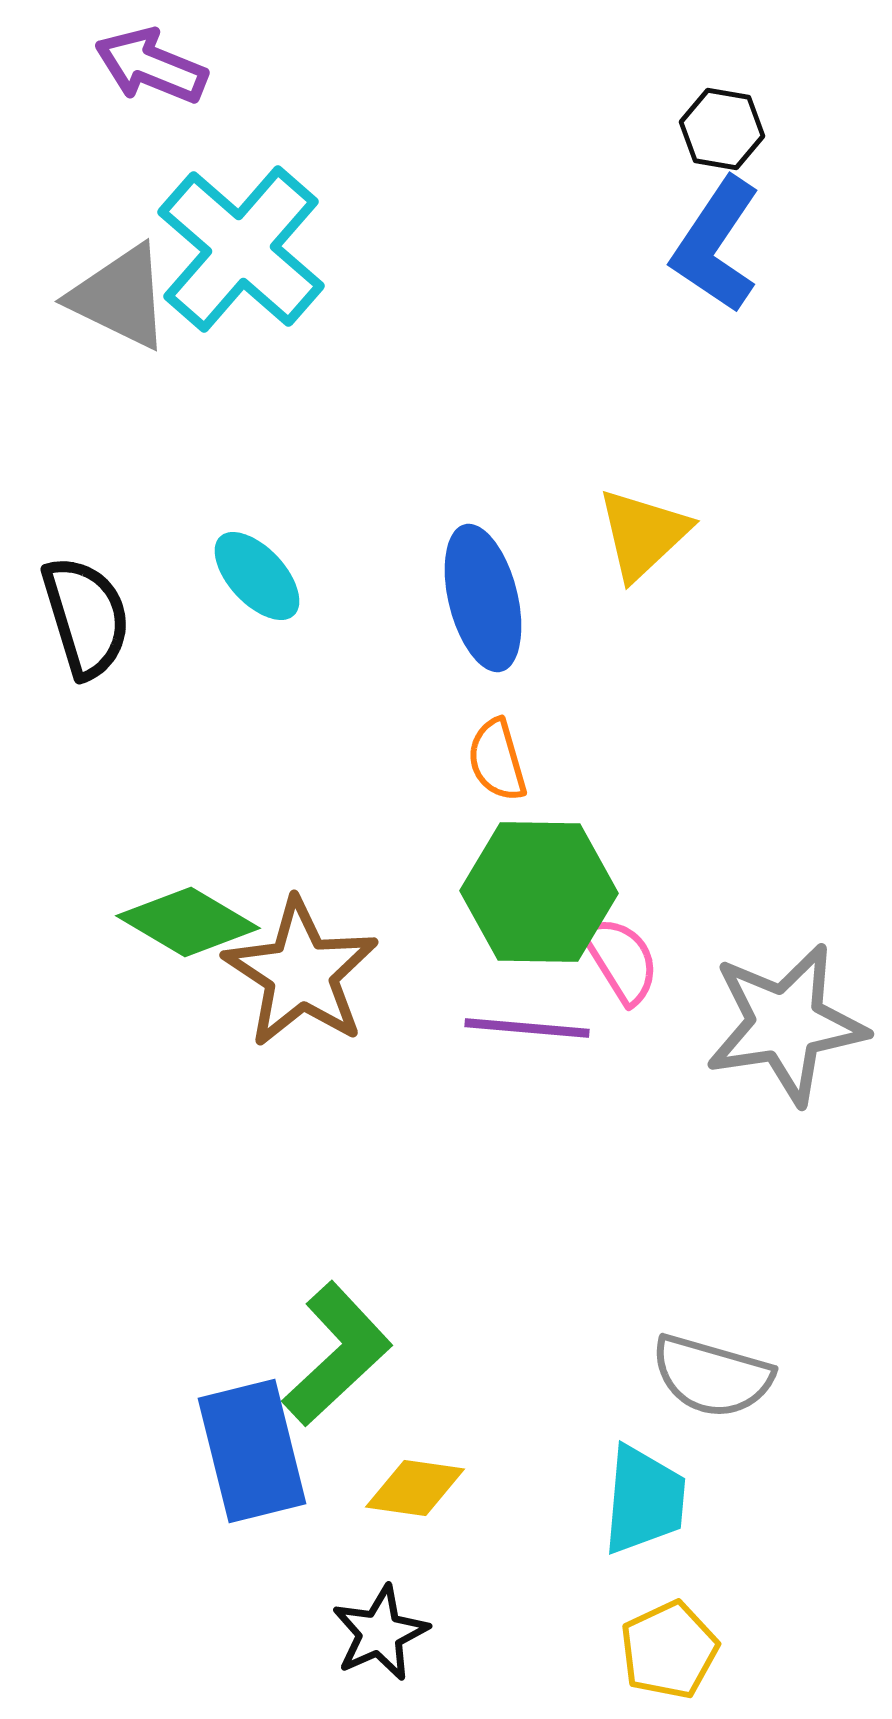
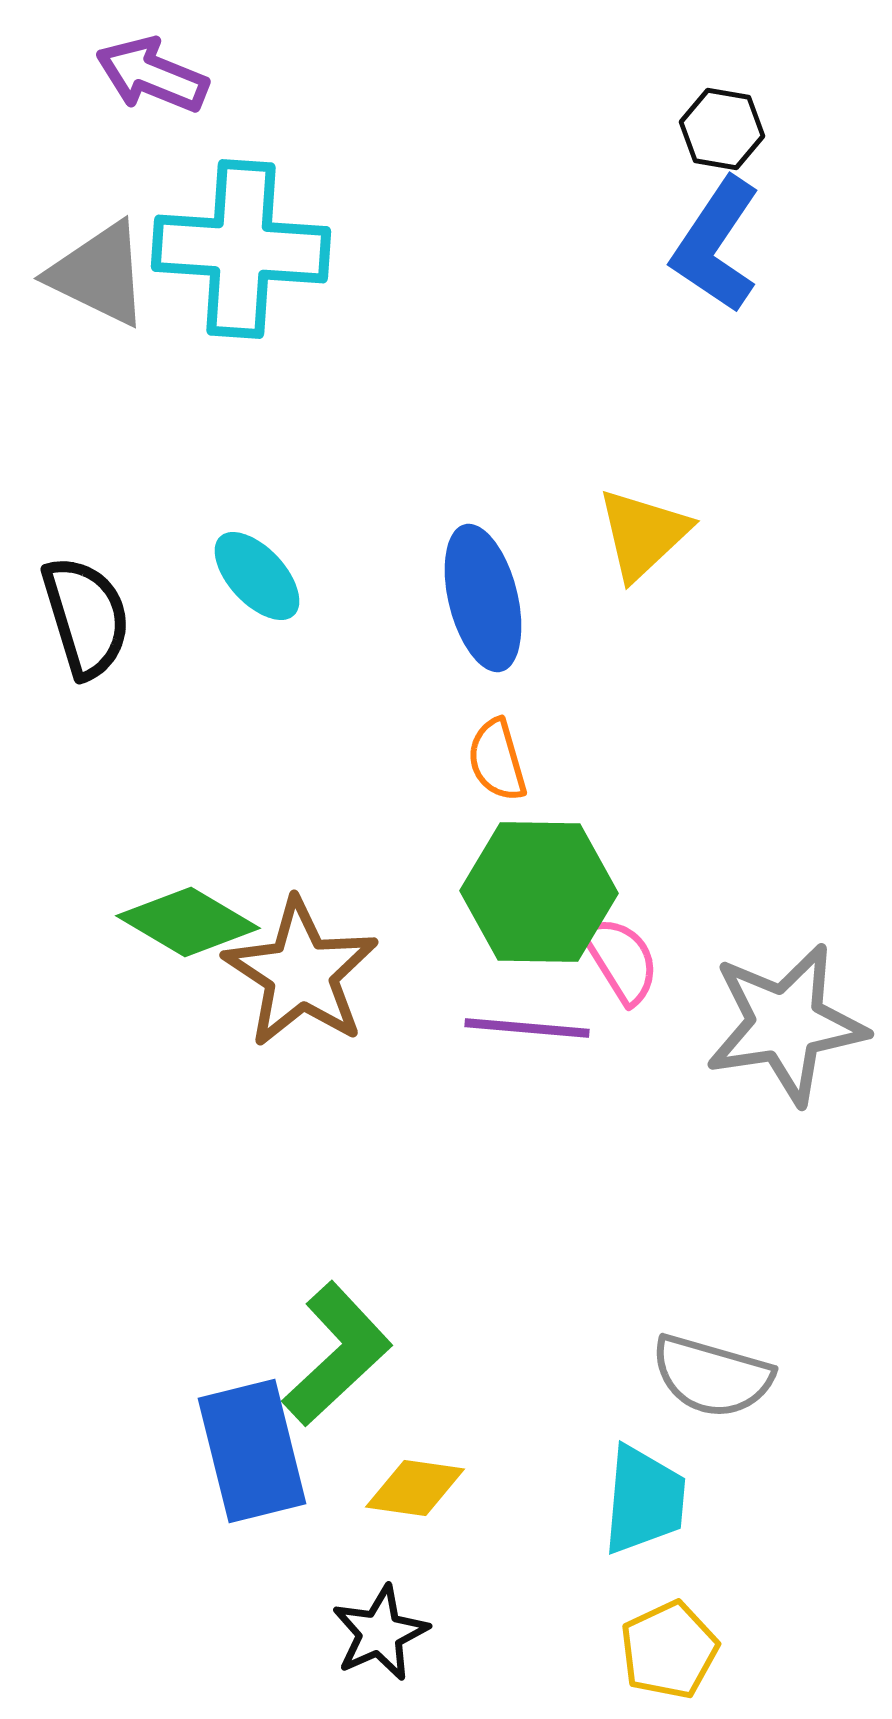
purple arrow: moved 1 px right, 9 px down
cyan cross: rotated 37 degrees counterclockwise
gray triangle: moved 21 px left, 23 px up
